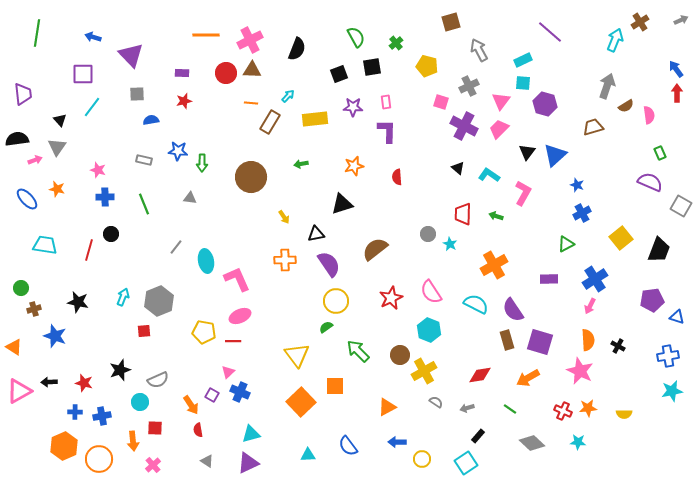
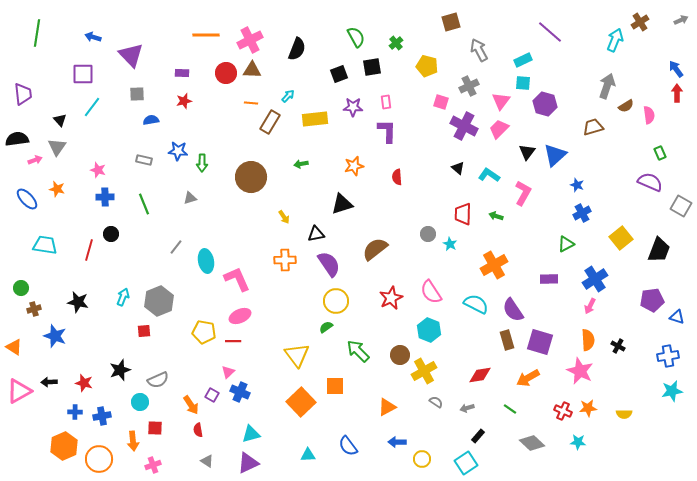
gray triangle at (190, 198): rotated 24 degrees counterclockwise
pink cross at (153, 465): rotated 21 degrees clockwise
